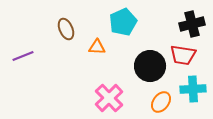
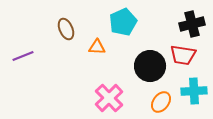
cyan cross: moved 1 px right, 2 px down
